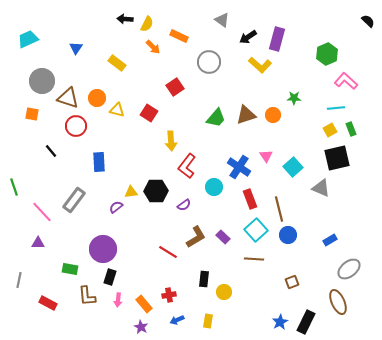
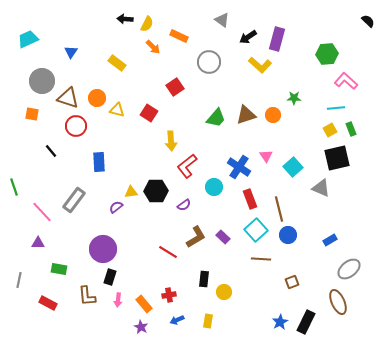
blue triangle at (76, 48): moved 5 px left, 4 px down
green hexagon at (327, 54): rotated 20 degrees clockwise
red L-shape at (187, 166): rotated 15 degrees clockwise
brown line at (254, 259): moved 7 px right
green rectangle at (70, 269): moved 11 px left
